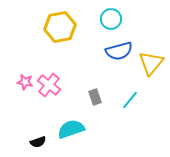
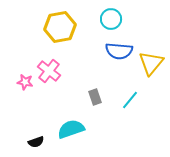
blue semicircle: rotated 20 degrees clockwise
pink cross: moved 14 px up
black semicircle: moved 2 px left
